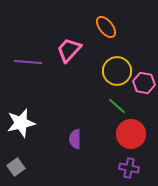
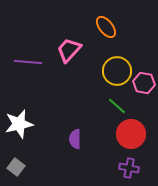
white star: moved 2 px left, 1 px down
gray square: rotated 18 degrees counterclockwise
